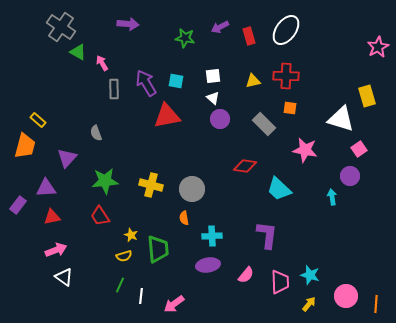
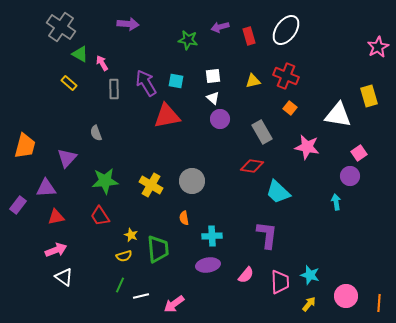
purple arrow at (220, 27): rotated 12 degrees clockwise
green star at (185, 38): moved 3 px right, 2 px down
green triangle at (78, 52): moved 2 px right, 2 px down
red cross at (286, 76): rotated 20 degrees clockwise
yellow rectangle at (367, 96): moved 2 px right
orange square at (290, 108): rotated 32 degrees clockwise
white triangle at (341, 119): moved 3 px left, 4 px up; rotated 8 degrees counterclockwise
yellow rectangle at (38, 120): moved 31 px right, 37 px up
gray rectangle at (264, 124): moved 2 px left, 8 px down; rotated 15 degrees clockwise
pink square at (359, 149): moved 4 px down
pink star at (305, 150): moved 2 px right, 3 px up
red diamond at (245, 166): moved 7 px right
yellow cross at (151, 185): rotated 15 degrees clockwise
gray circle at (192, 189): moved 8 px up
cyan trapezoid at (279, 189): moved 1 px left, 3 px down
cyan arrow at (332, 197): moved 4 px right, 5 px down
red triangle at (52, 217): moved 4 px right
white line at (141, 296): rotated 70 degrees clockwise
orange line at (376, 304): moved 3 px right, 1 px up
